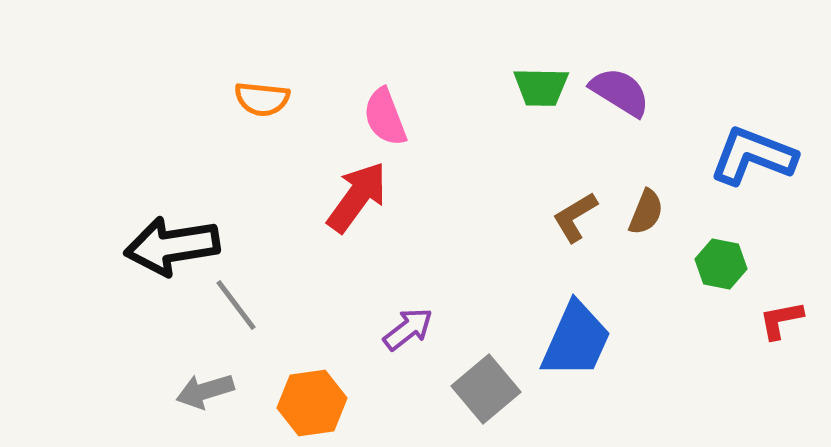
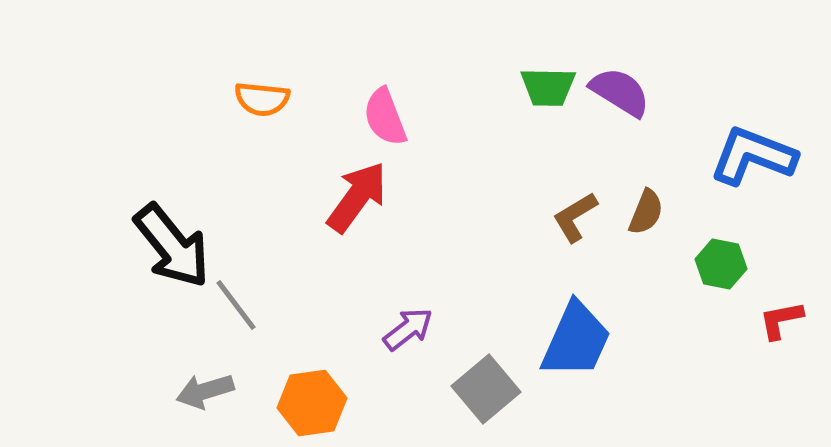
green trapezoid: moved 7 px right
black arrow: rotated 120 degrees counterclockwise
